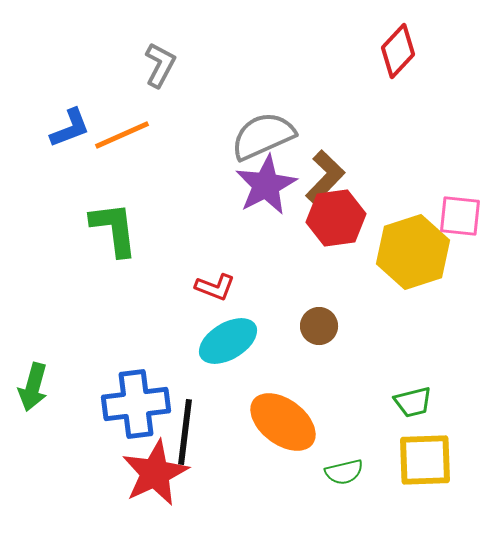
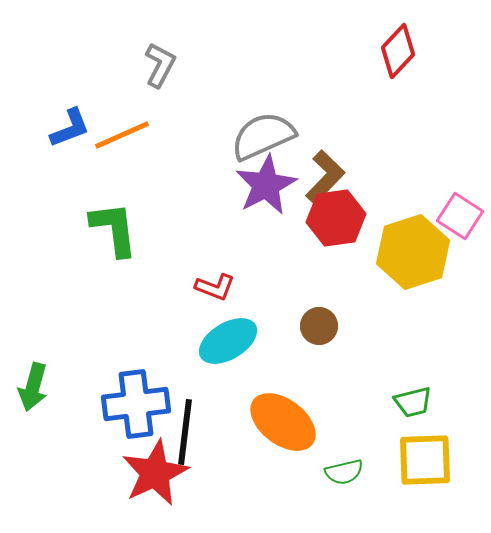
pink square: rotated 27 degrees clockwise
